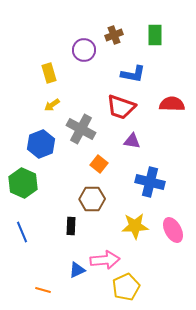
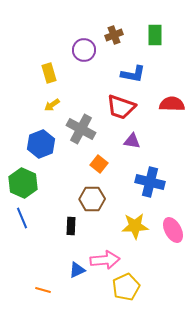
blue line: moved 14 px up
